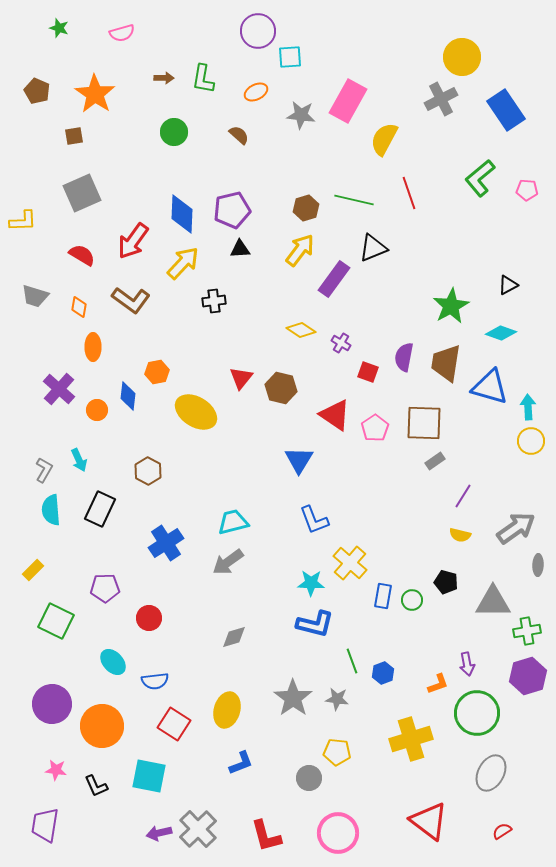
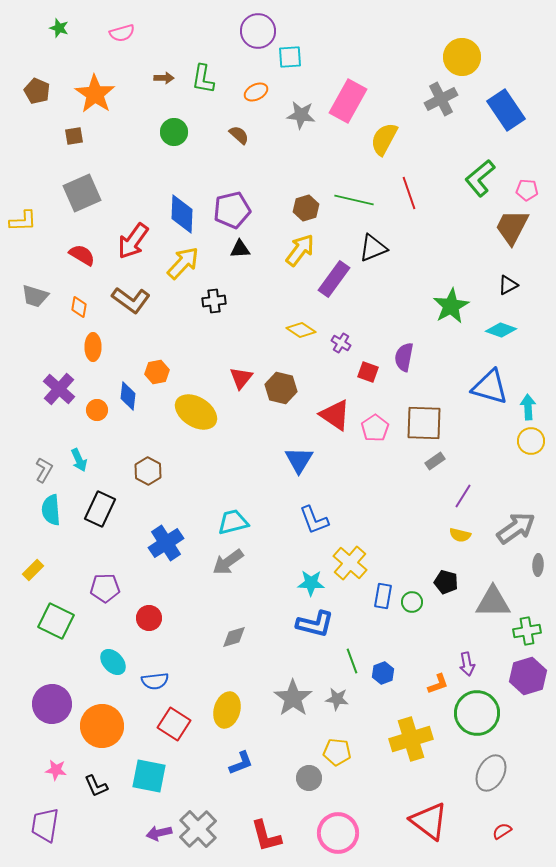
cyan diamond at (501, 333): moved 3 px up
brown trapezoid at (446, 363): moved 66 px right, 136 px up; rotated 18 degrees clockwise
green circle at (412, 600): moved 2 px down
